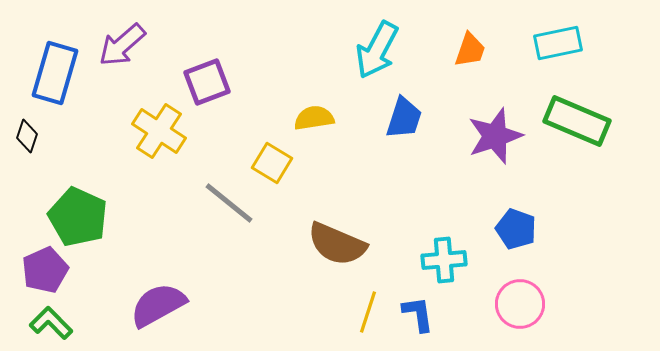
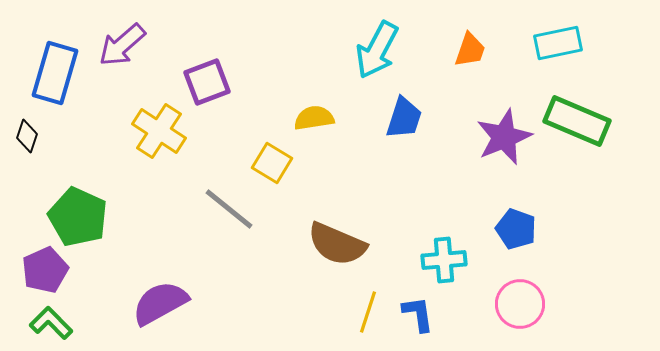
purple star: moved 9 px right, 1 px down; rotated 4 degrees counterclockwise
gray line: moved 6 px down
purple semicircle: moved 2 px right, 2 px up
